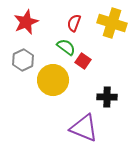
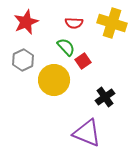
red semicircle: rotated 108 degrees counterclockwise
green semicircle: rotated 12 degrees clockwise
red square: rotated 21 degrees clockwise
yellow circle: moved 1 px right
black cross: moved 2 px left; rotated 36 degrees counterclockwise
purple triangle: moved 3 px right, 5 px down
